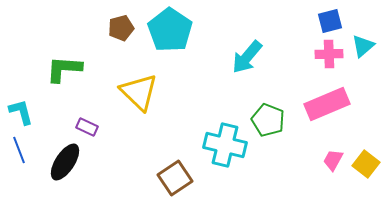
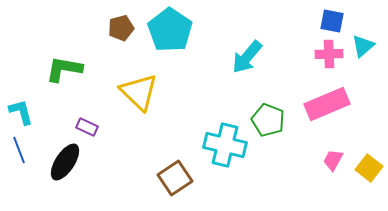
blue square: moved 2 px right; rotated 25 degrees clockwise
green L-shape: rotated 6 degrees clockwise
yellow square: moved 3 px right, 4 px down
